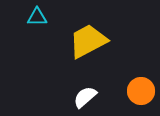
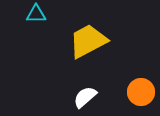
cyan triangle: moved 1 px left, 3 px up
orange circle: moved 1 px down
